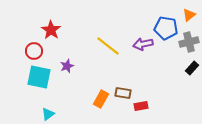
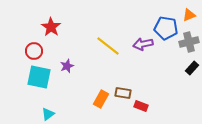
orange triangle: rotated 16 degrees clockwise
red star: moved 3 px up
red rectangle: rotated 32 degrees clockwise
